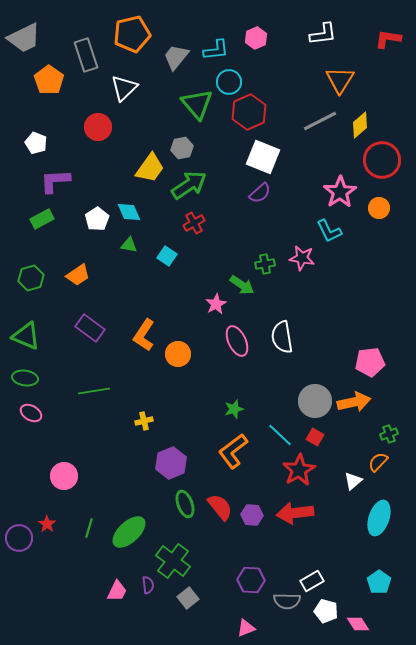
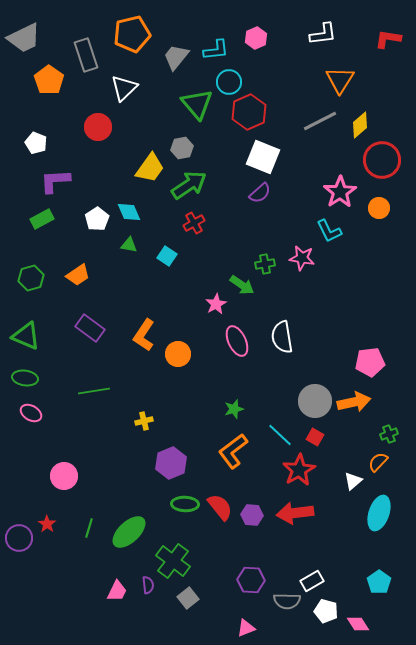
green ellipse at (185, 504): rotated 68 degrees counterclockwise
cyan ellipse at (379, 518): moved 5 px up
